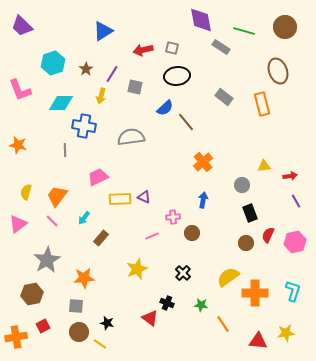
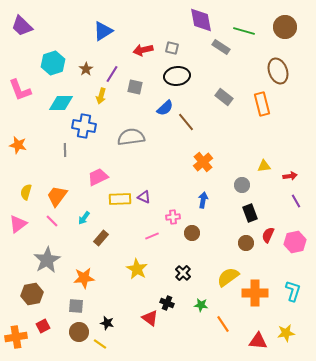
yellow star at (137, 269): rotated 20 degrees counterclockwise
